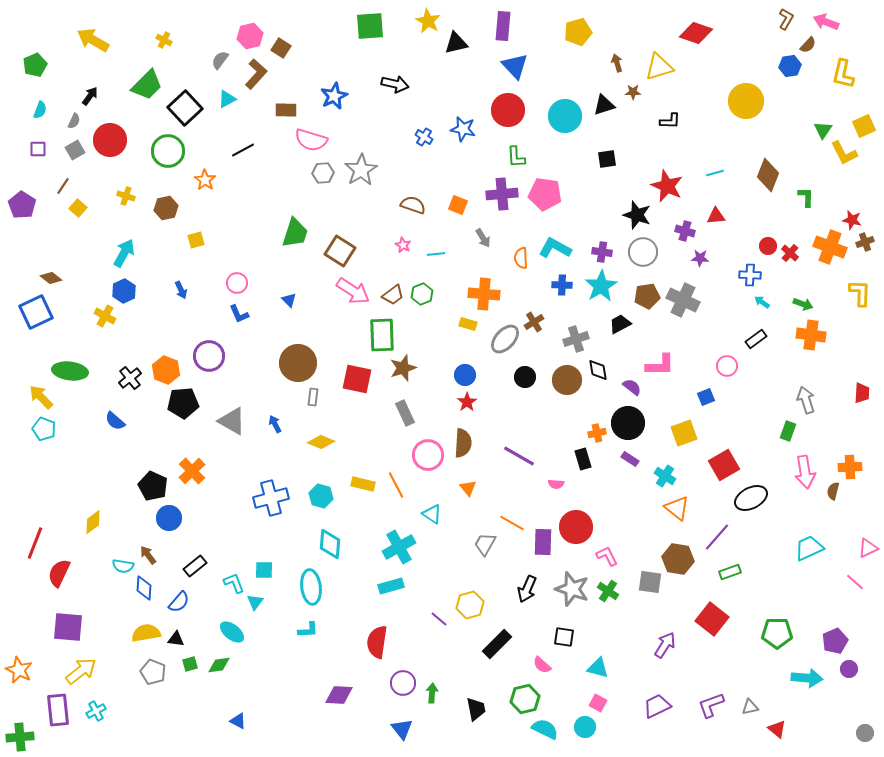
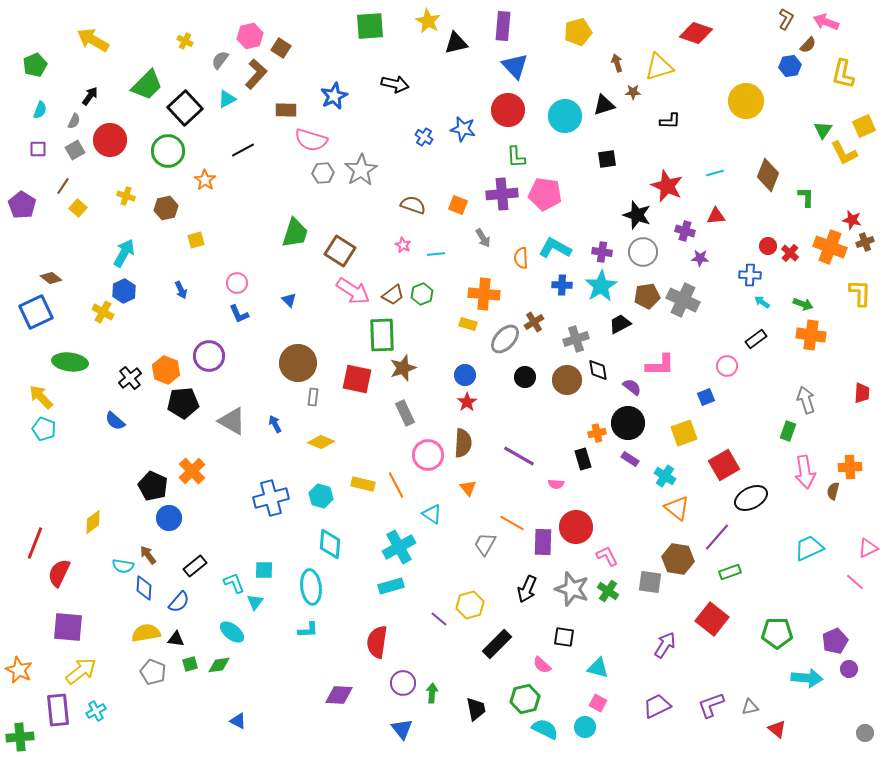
yellow cross at (164, 40): moved 21 px right, 1 px down
yellow cross at (105, 316): moved 2 px left, 4 px up
green ellipse at (70, 371): moved 9 px up
